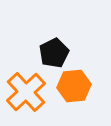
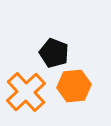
black pentagon: rotated 24 degrees counterclockwise
